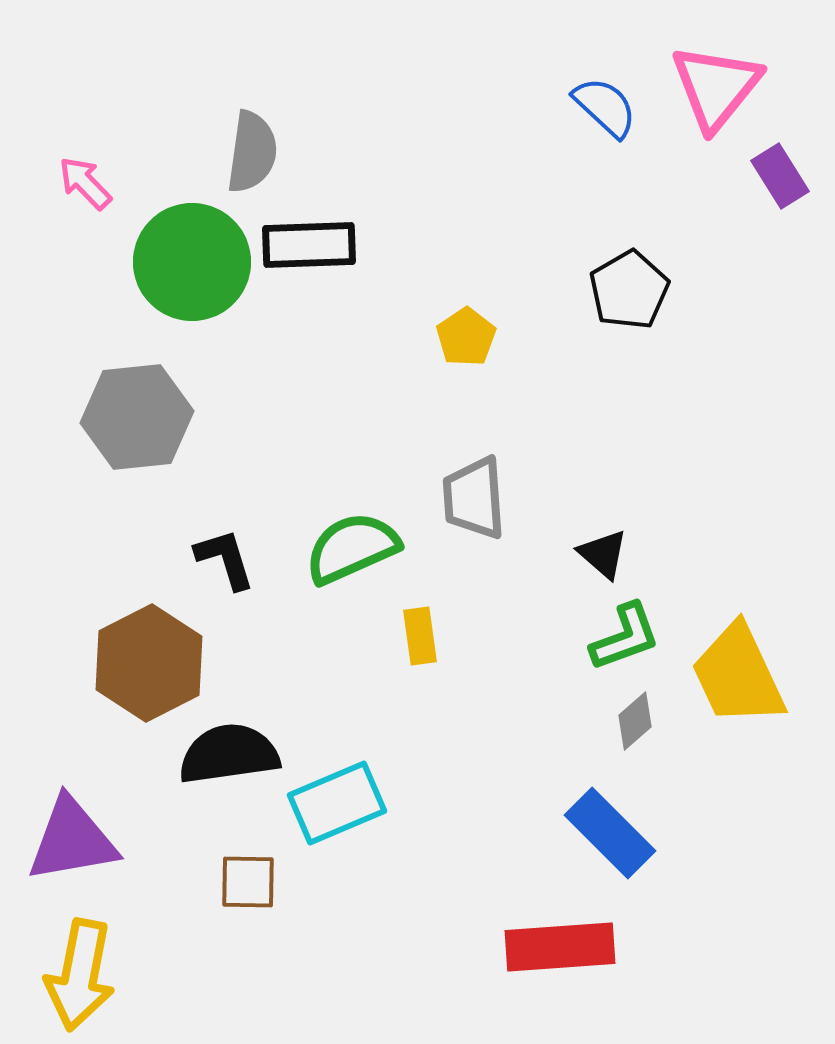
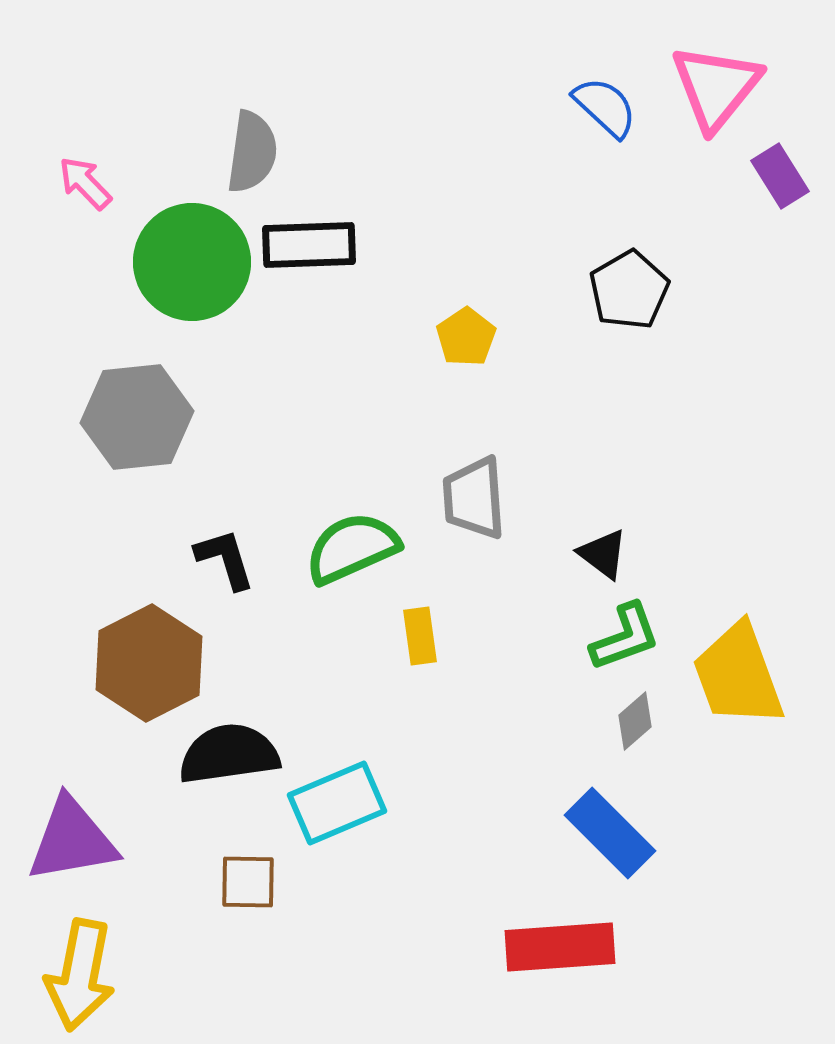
black triangle: rotated 4 degrees counterclockwise
yellow trapezoid: rotated 5 degrees clockwise
